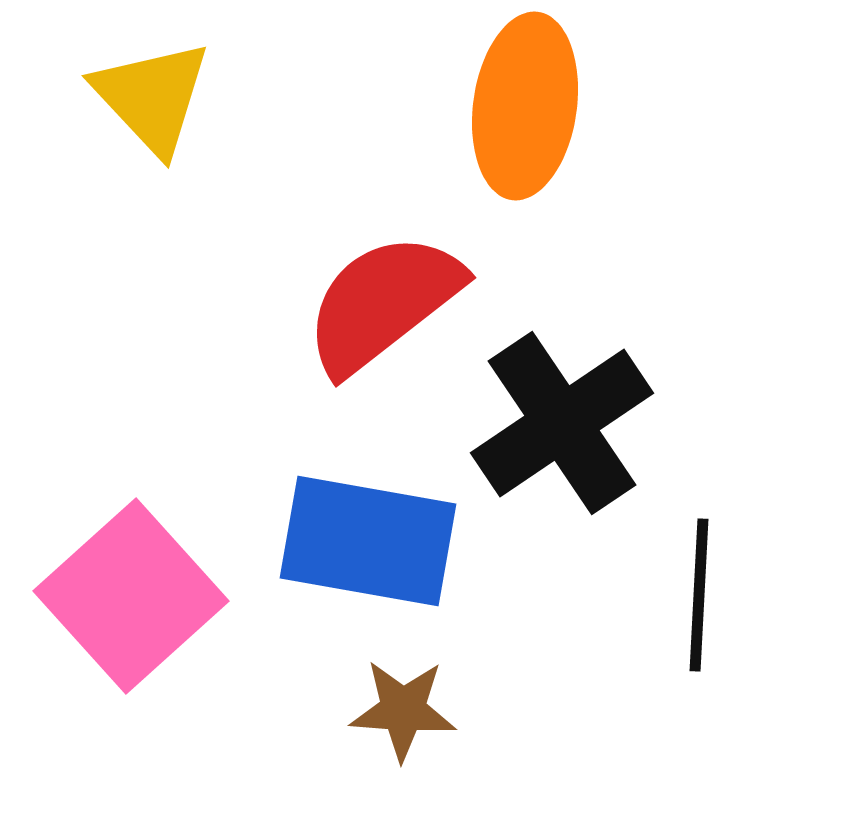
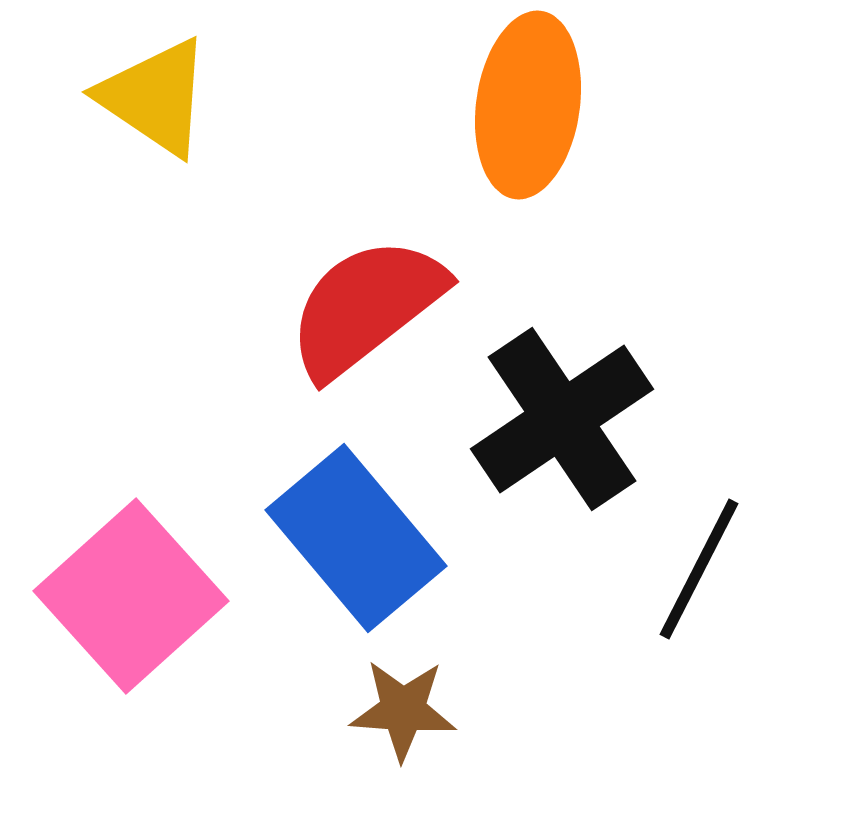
yellow triangle: moved 3 px right; rotated 13 degrees counterclockwise
orange ellipse: moved 3 px right, 1 px up
red semicircle: moved 17 px left, 4 px down
black cross: moved 4 px up
blue rectangle: moved 12 px left, 3 px up; rotated 40 degrees clockwise
black line: moved 26 px up; rotated 24 degrees clockwise
